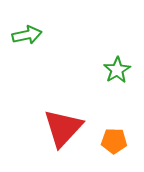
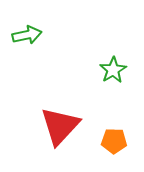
green star: moved 4 px left
red triangle: moved 3 px left, 2 px up
